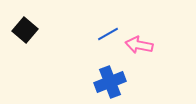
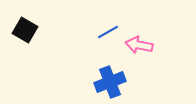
black square: rotated 10 degrees counterclockwise
blue line: moved 2 px up
